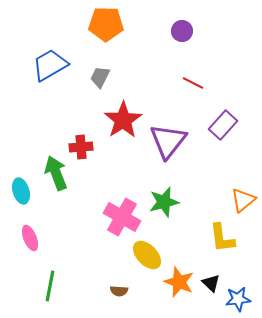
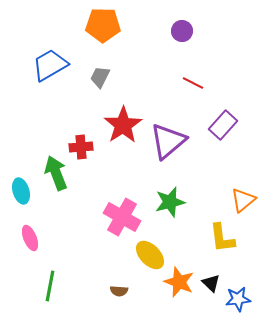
orange pentagon: moved 3 px left, 1 px down
red star: moved 5 px down
purple triangle: rotated 12 degrees clockwise
green star: moved 6 px right
yellow ellipse: moved 3 px right
